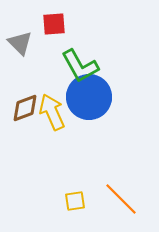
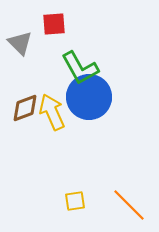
green L-shape: moved 2 px down
orange line: moved 8 px right, 6 px down
